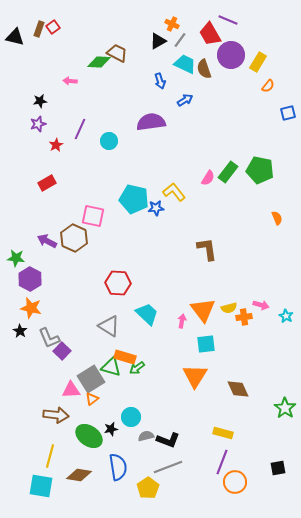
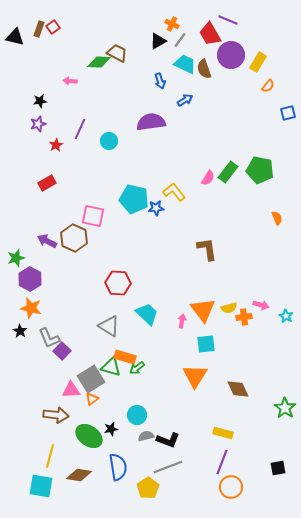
green star at (16, 258): rotated 24 degrees counterclockwise
cyan circle at (131, 417): moved 6 px right, 2 px up
orange circle at (235, 482): moved 4 px left, 5 px down
